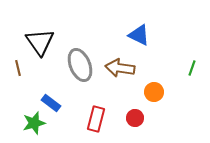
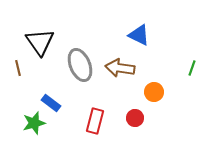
red rectangle: moved 1 px left, 2 px down
